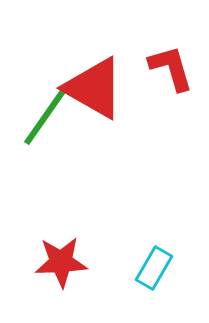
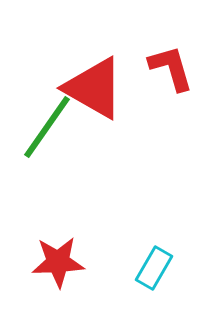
green line: moved 13 px down
red star: moved 3 px left
